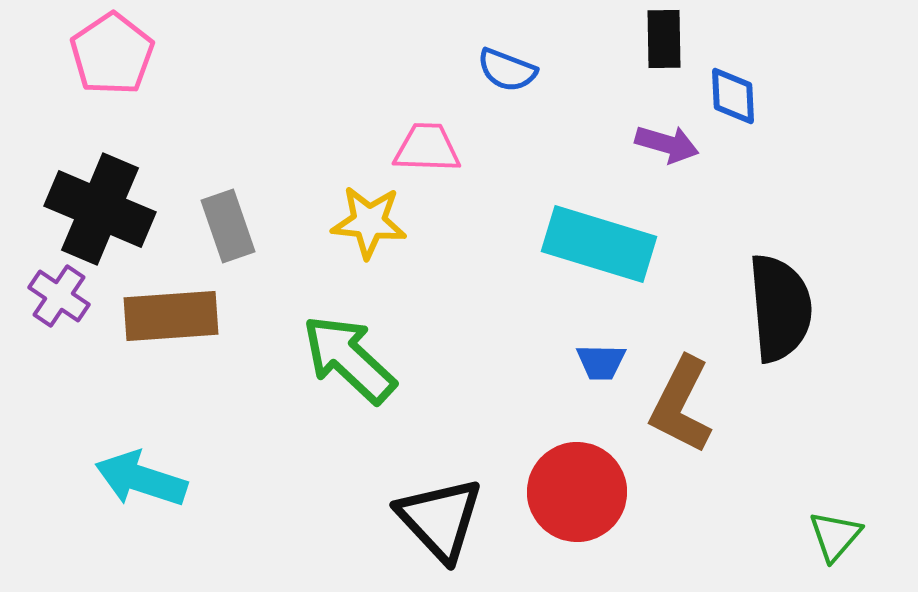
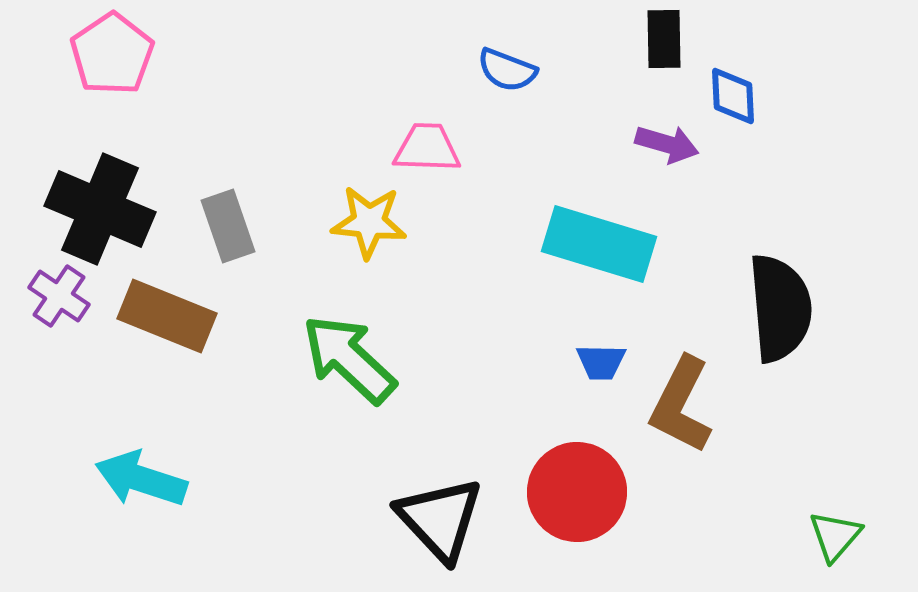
brown rectangle: moved 4 px left; rotated 26 degrees clockwise
